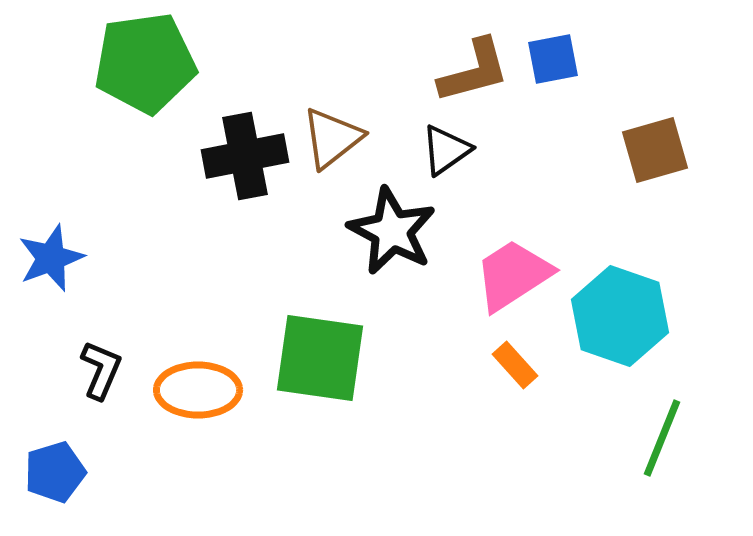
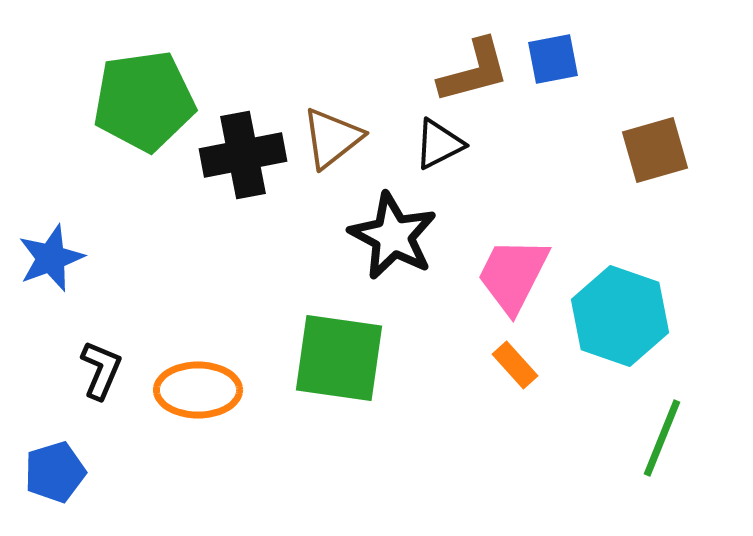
green pentagon: moved 1 px left, 38 px down
black triangle: moved 7 px left, 6 px up; rotated 8 degrees clockwise
black cross: moved 2 px left, 1 px up
black star: moved 1 px right, 5 px down
pink trapezoid: rotated 30 degrees counterclockwise
green square: moved 19 px right
